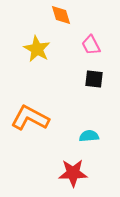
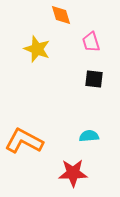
pink trapezoid: moved 3 px up; rotated 10 degrees clockwise
yellow star: rotated 8 degrees counterclockwise
orange L-shape: moved 6 px left, 23 px down
